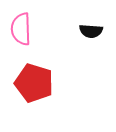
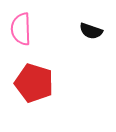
black semicircle: rotated 15 degrees clockwise
